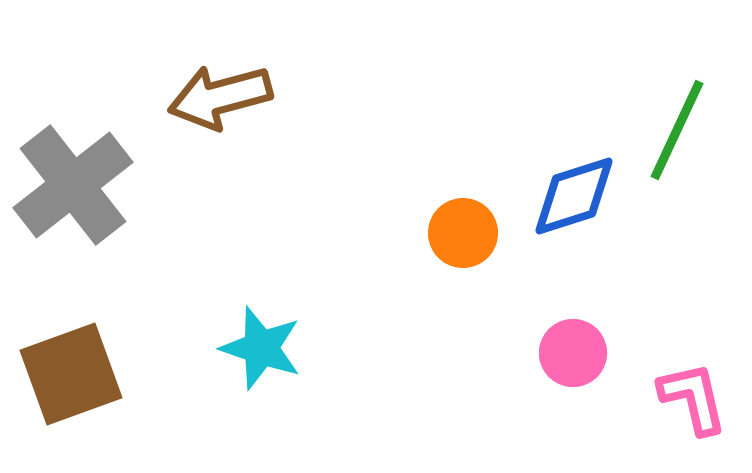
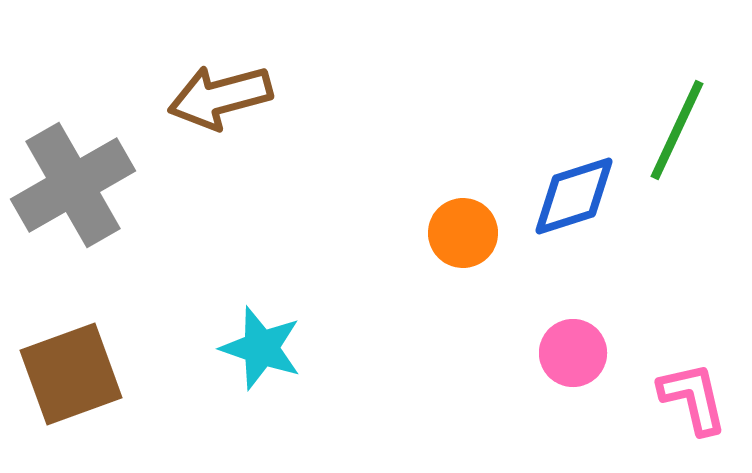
gray cross: rotated 8 degrees clockwise
